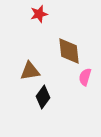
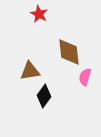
red star: rotated 30 degrees counterclockwise
brown diamond: moved 1 px down
black diamond: moved 1 px right, 1 px up
